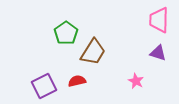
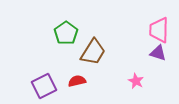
pink trapezoid: moved 10 px down
